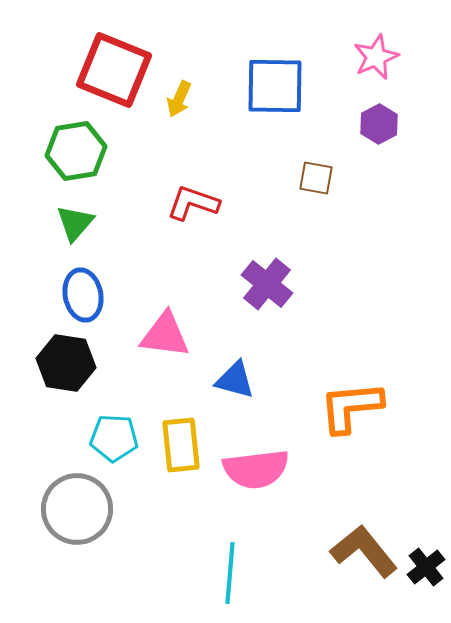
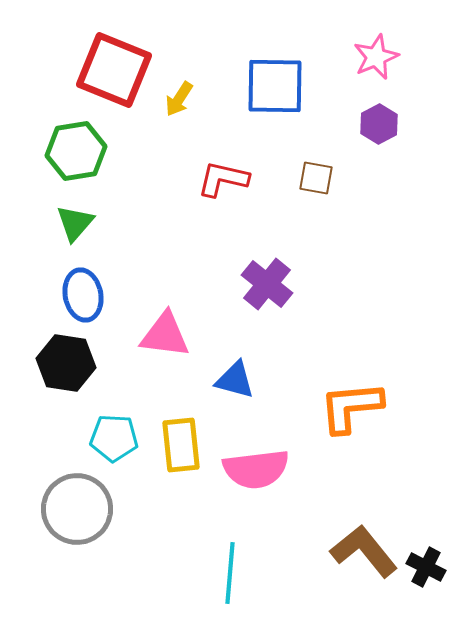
yellow arrow: rotated 9 degrees clockwise
red L-shape: moved 30 px right, 24 px up; rotated 6 degrees counterclockwise
black cross: rotated 24 degrees counterclockwise
